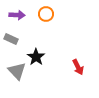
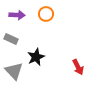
black star: rotated 12 degrees clockwise
gray triangle: moved 3 px left
